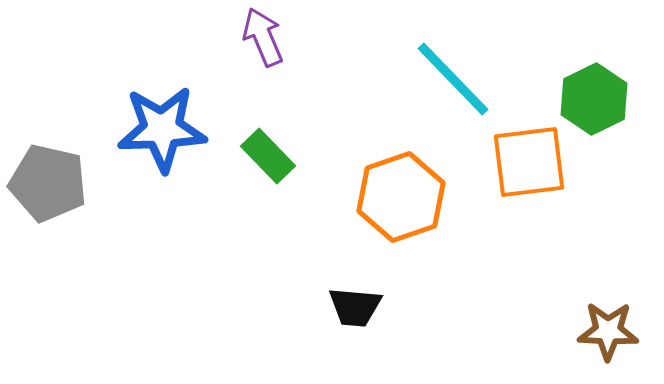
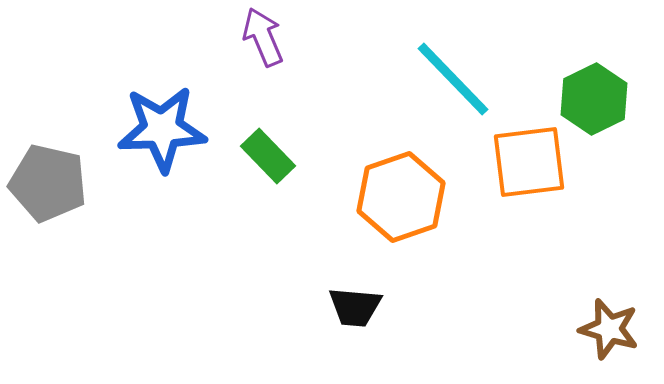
brown star: moved 1 px right, 2 px up; rotated 14 degrees clockwise
